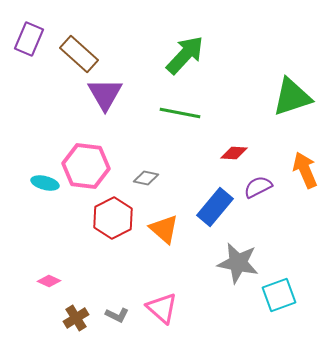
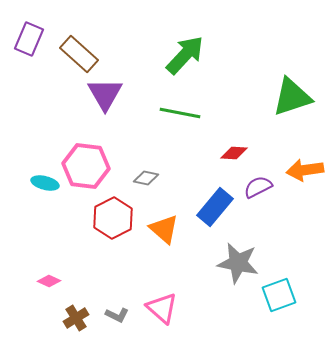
orange arrow: rotated 75 degrees counterclockwise
